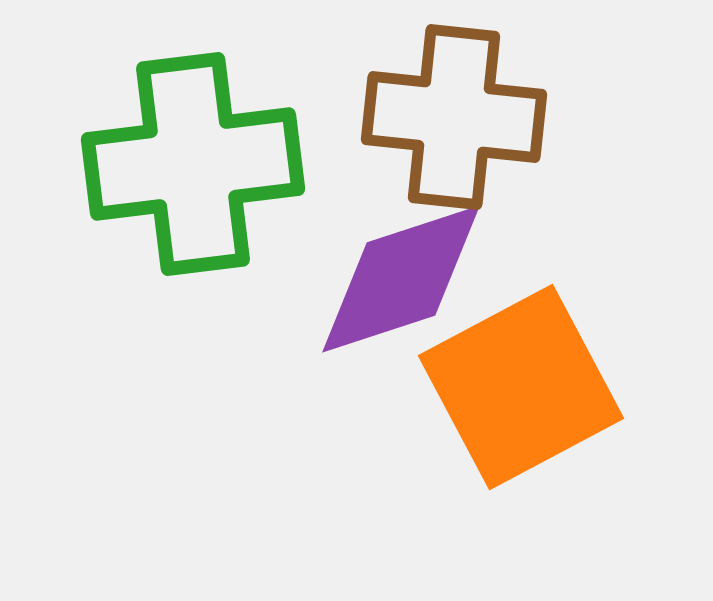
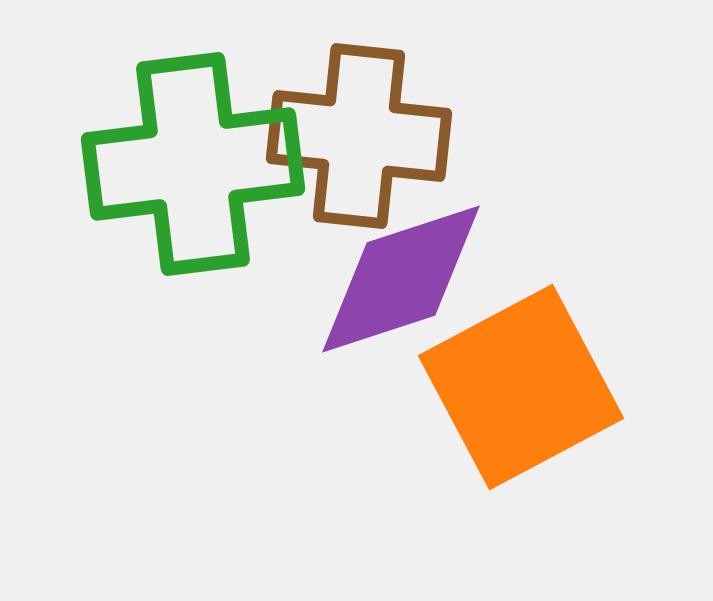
brown cross: moved 95 px left, 19 px down
